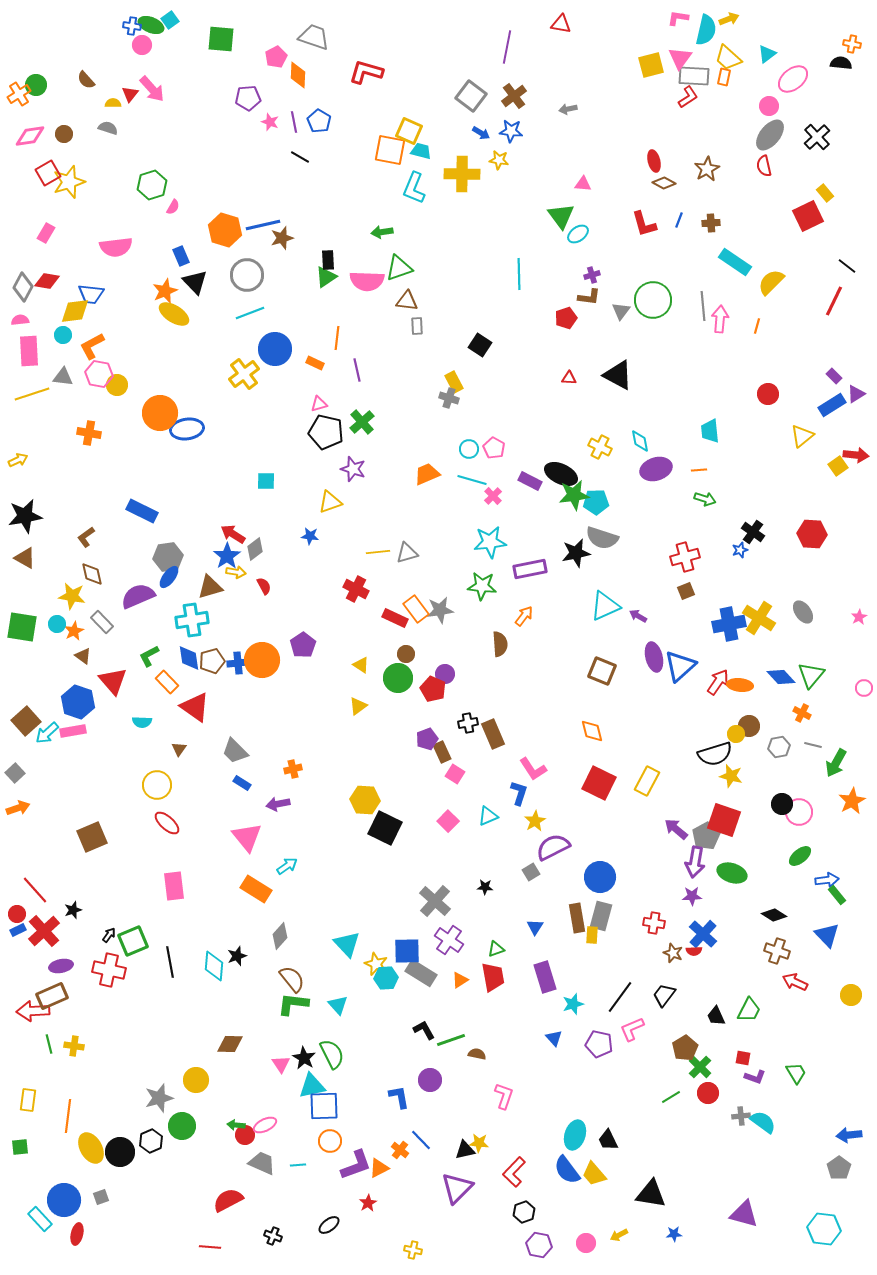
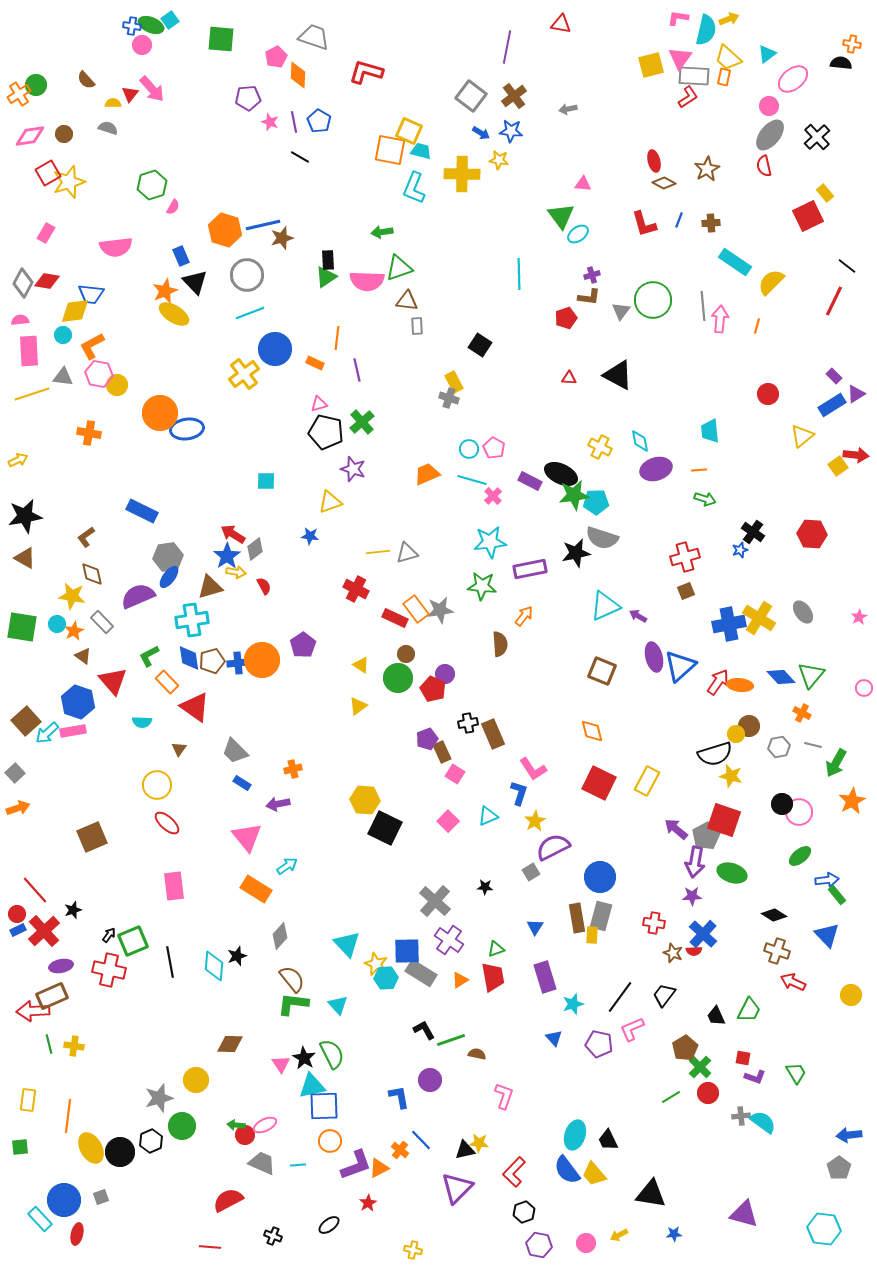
gray diamond at (23, 287): moved 4 px up
red arrow at (795, 982): moved 2 px left
